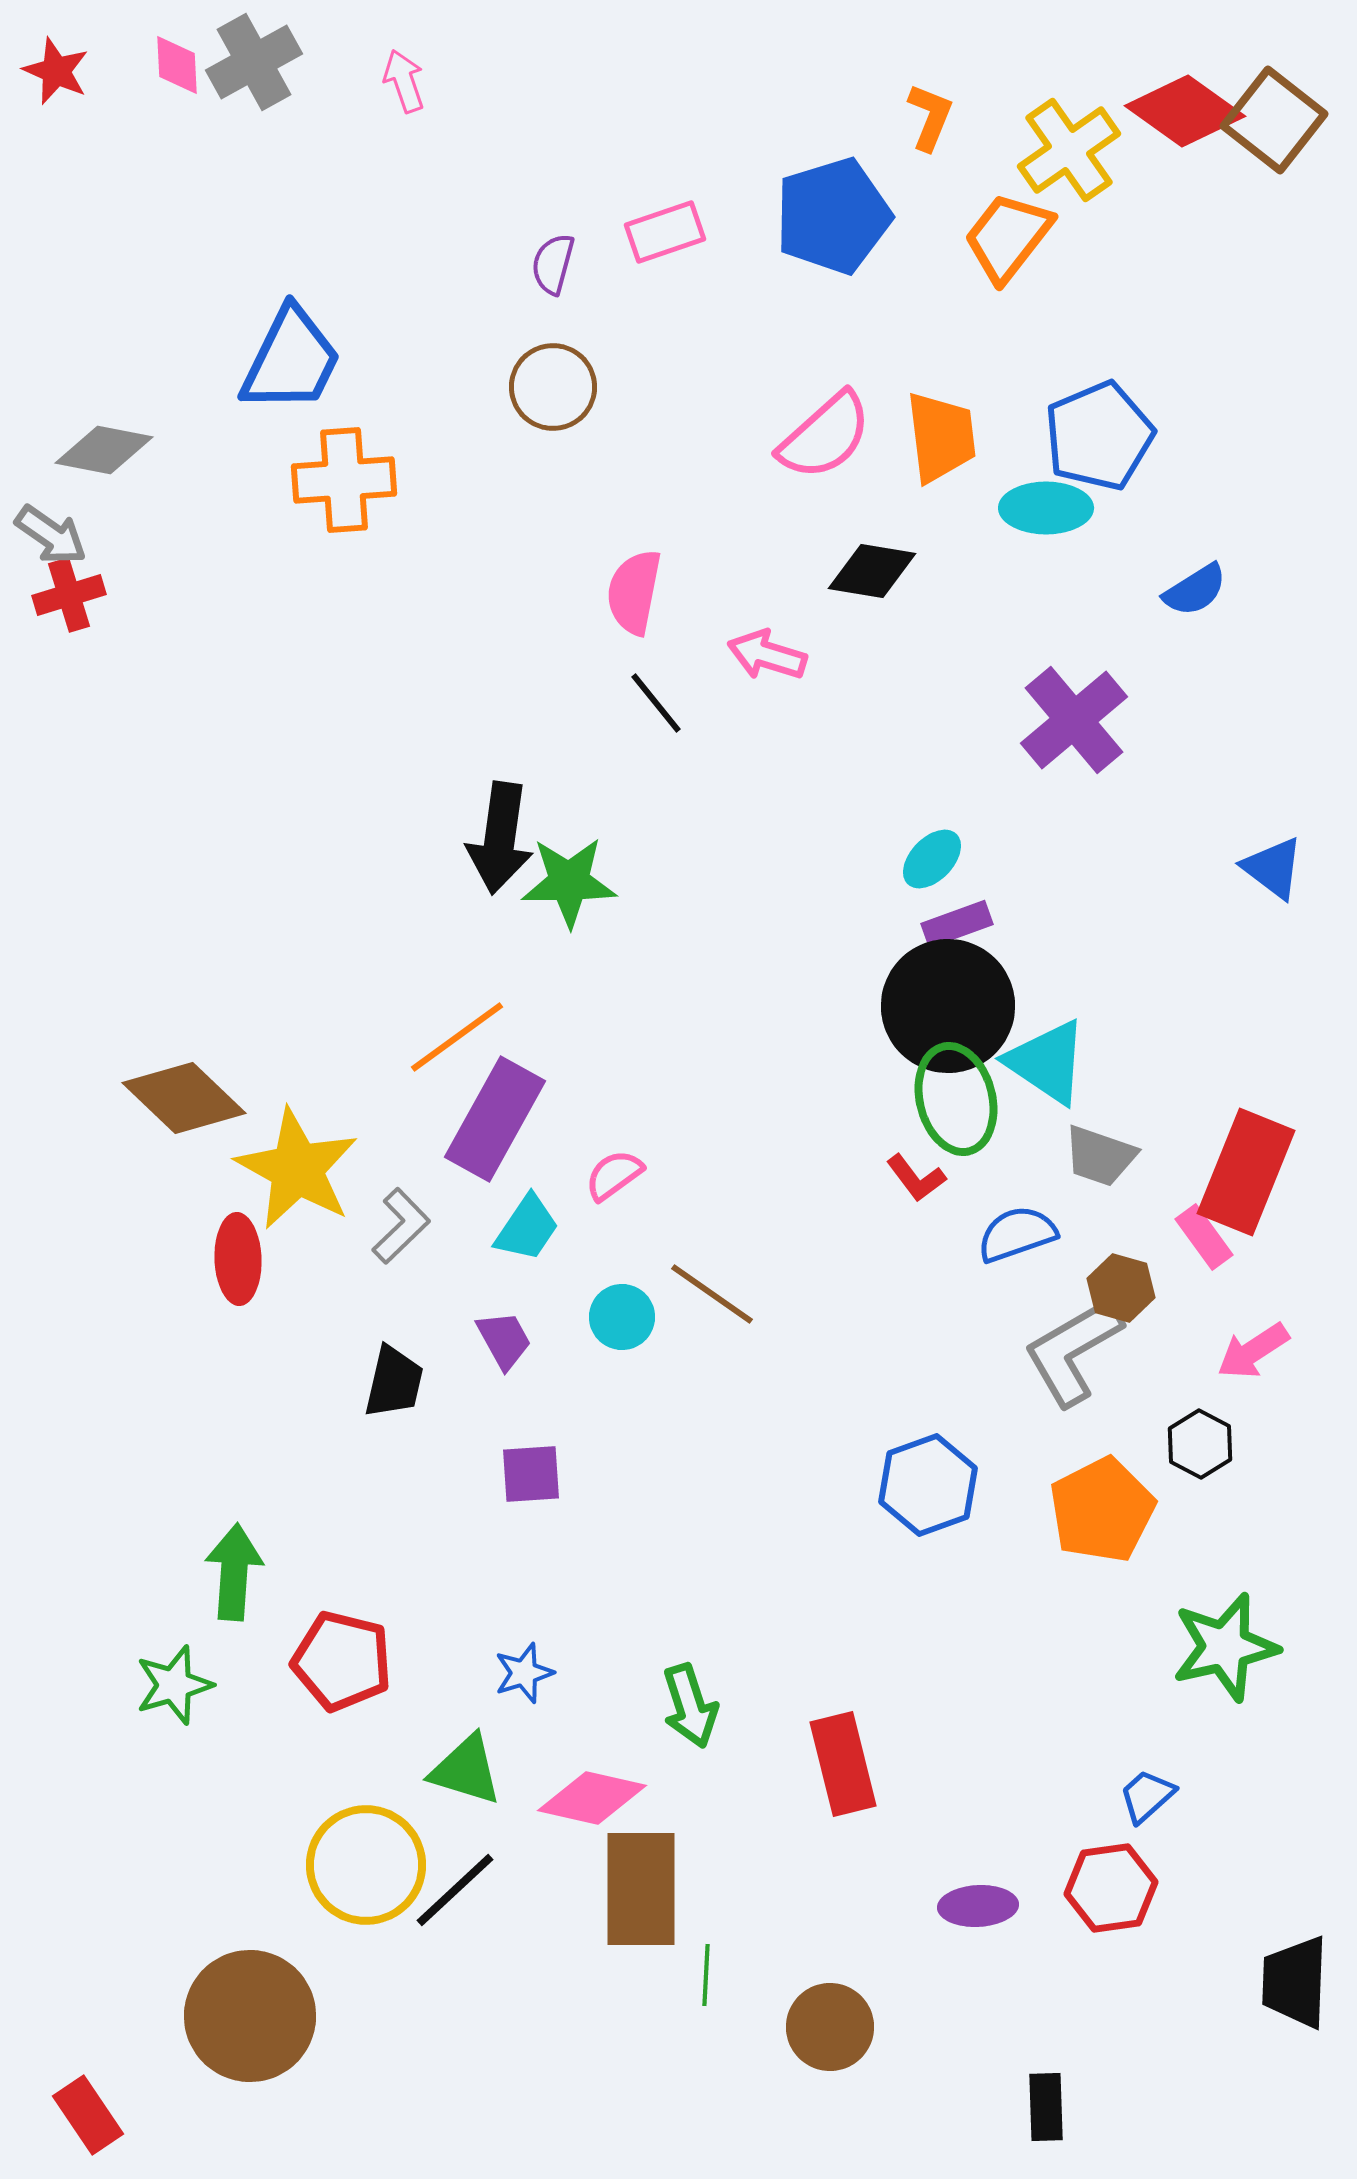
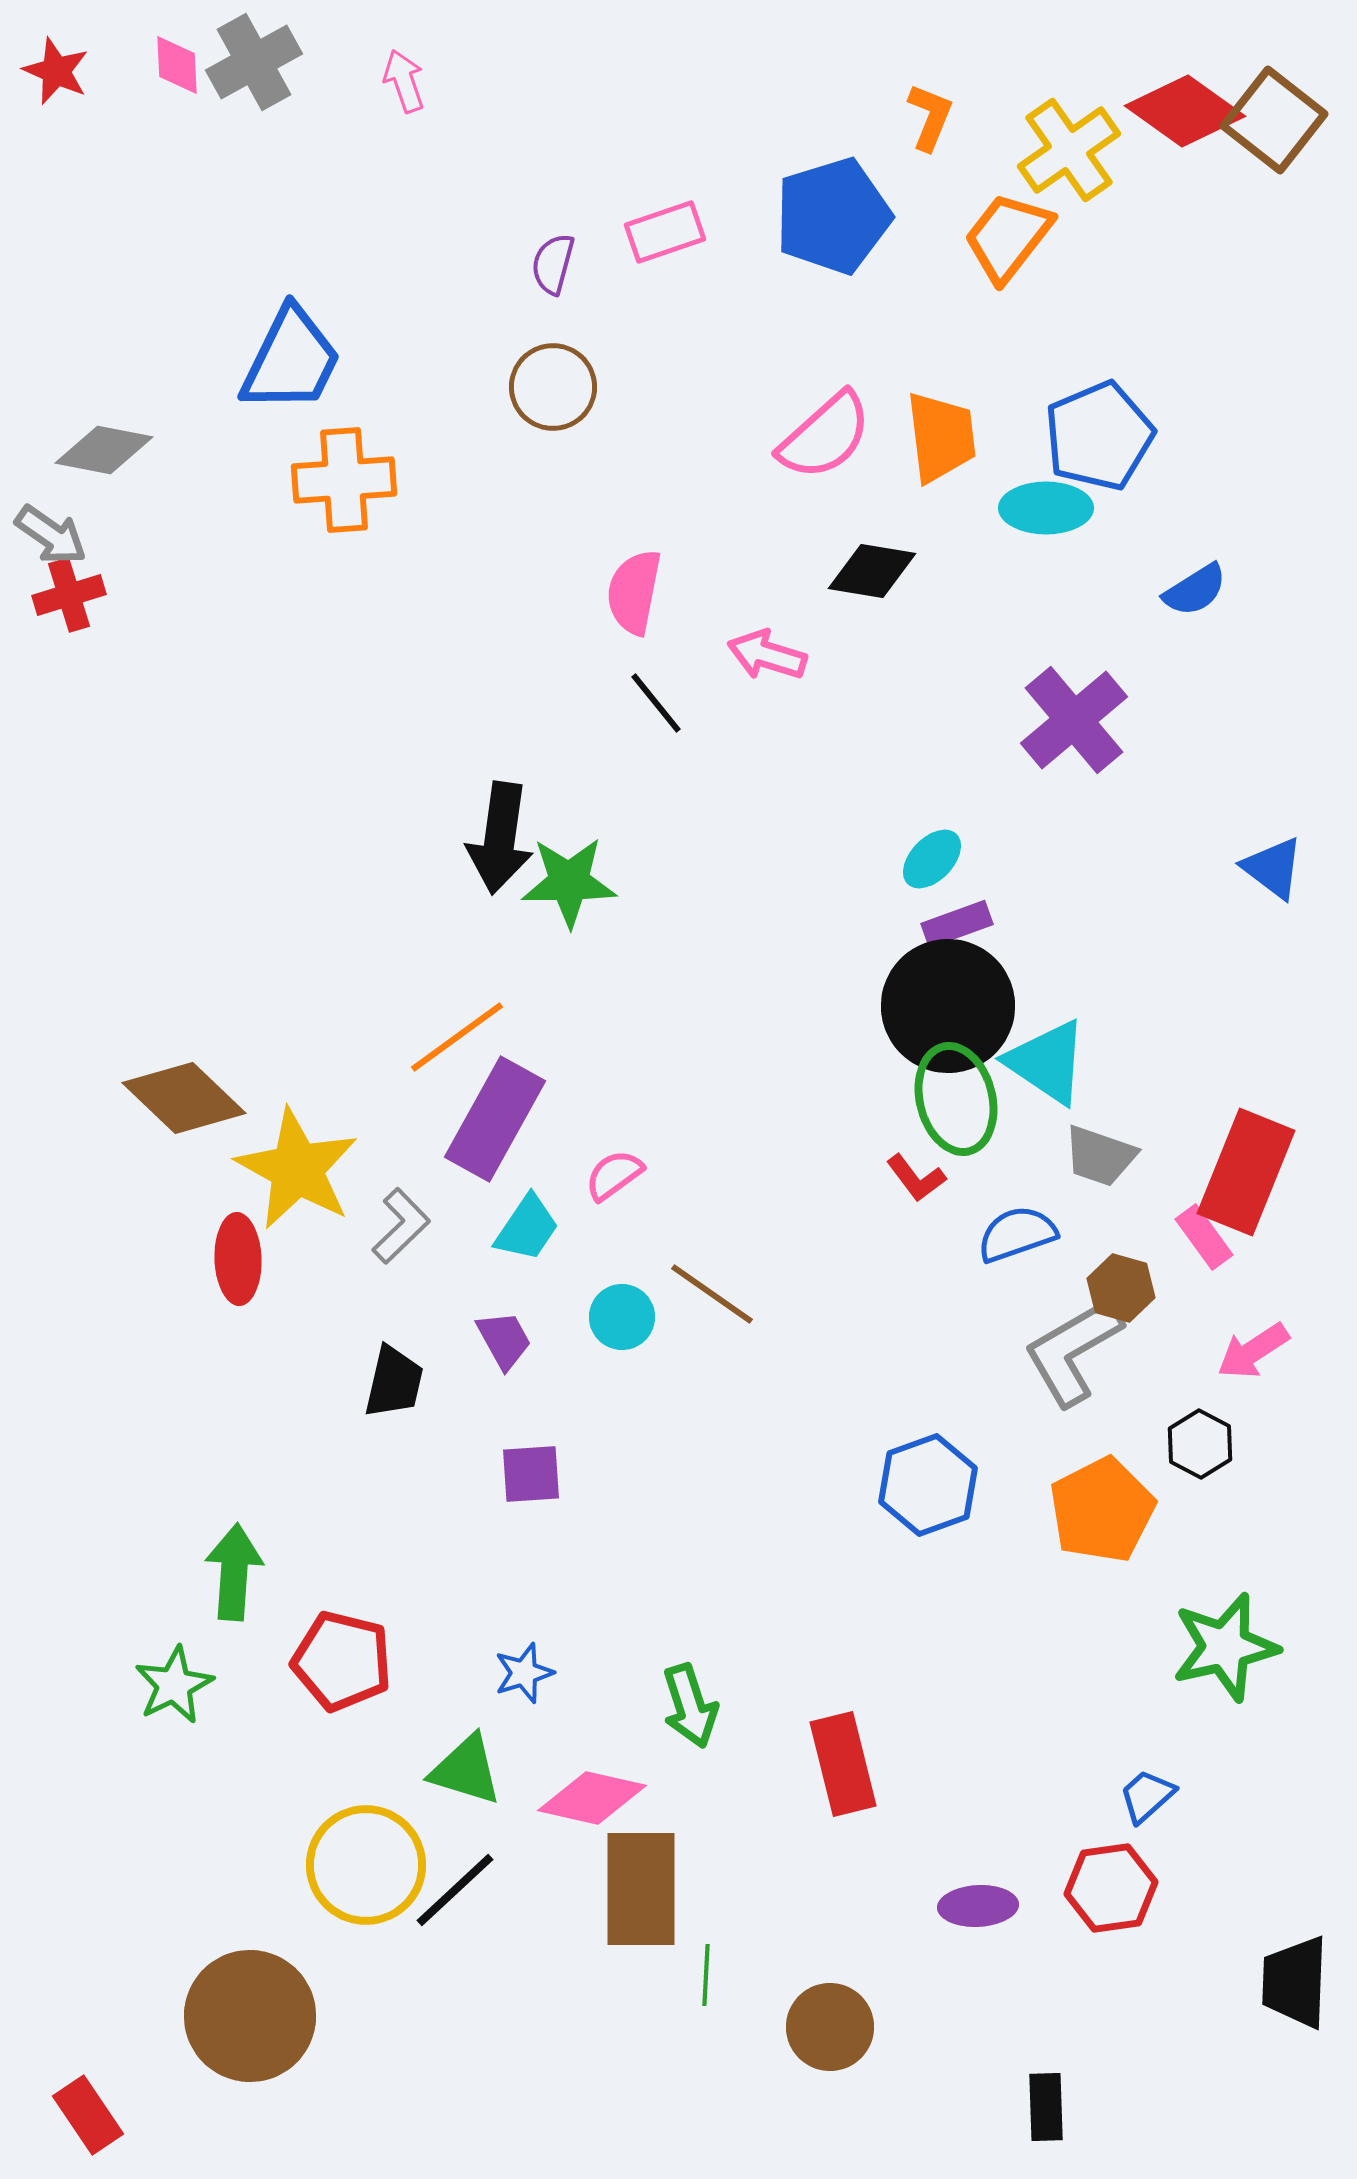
green star at (174, 1685): rotated 10 degrees counterclockwise
